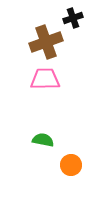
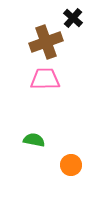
black cross: rotated 30 degrees counterclockwise
green semicircle: moved 9 px left
